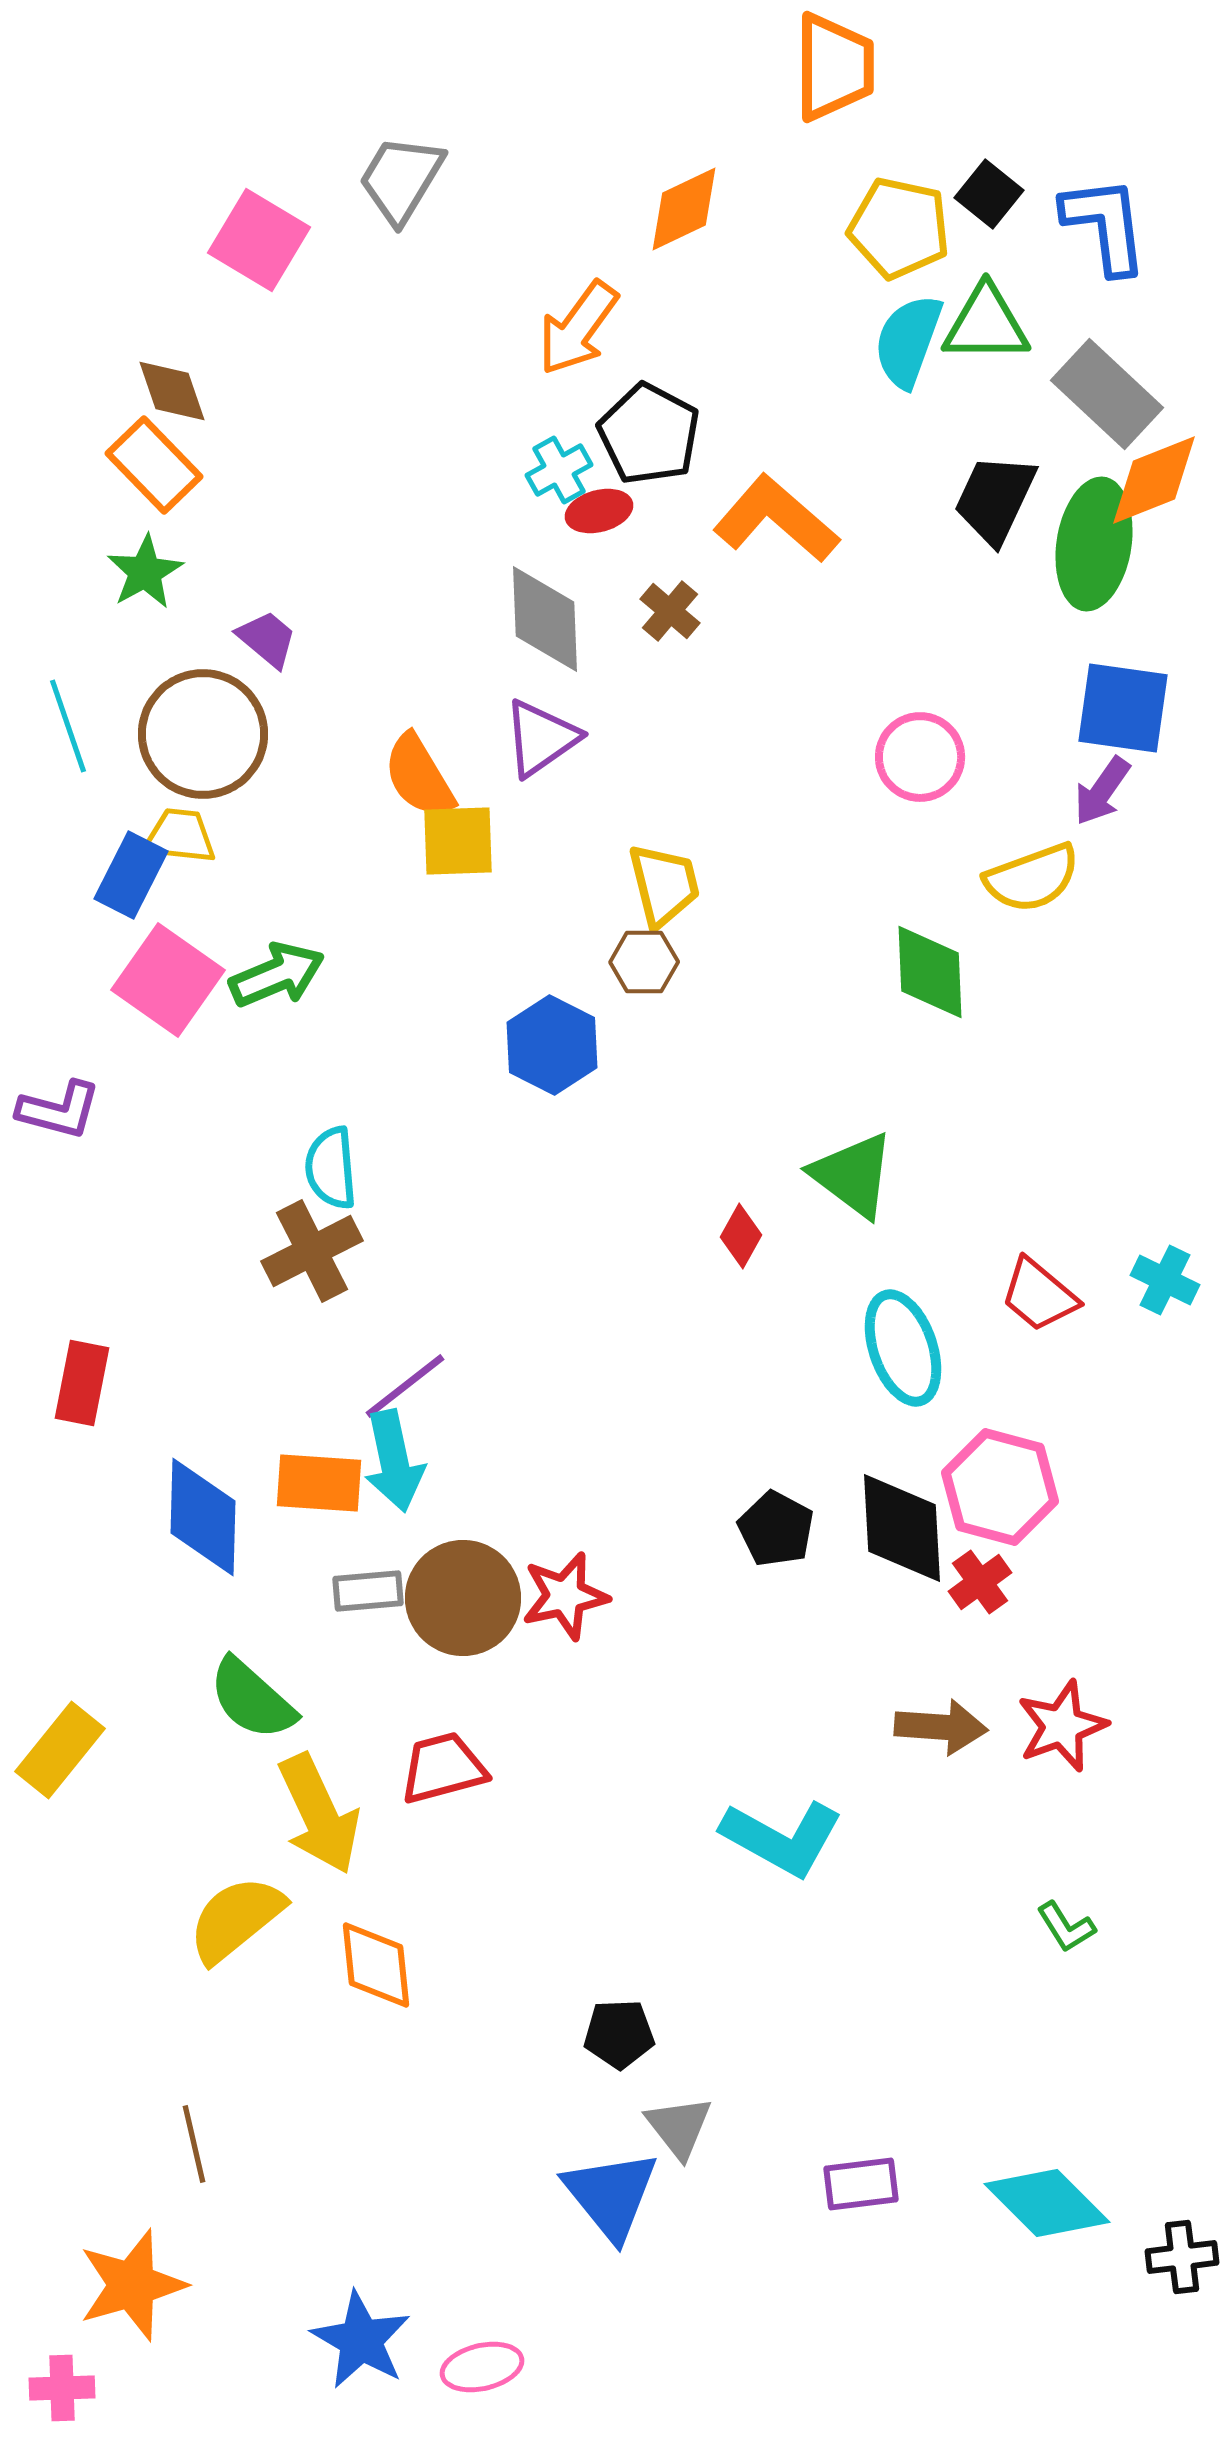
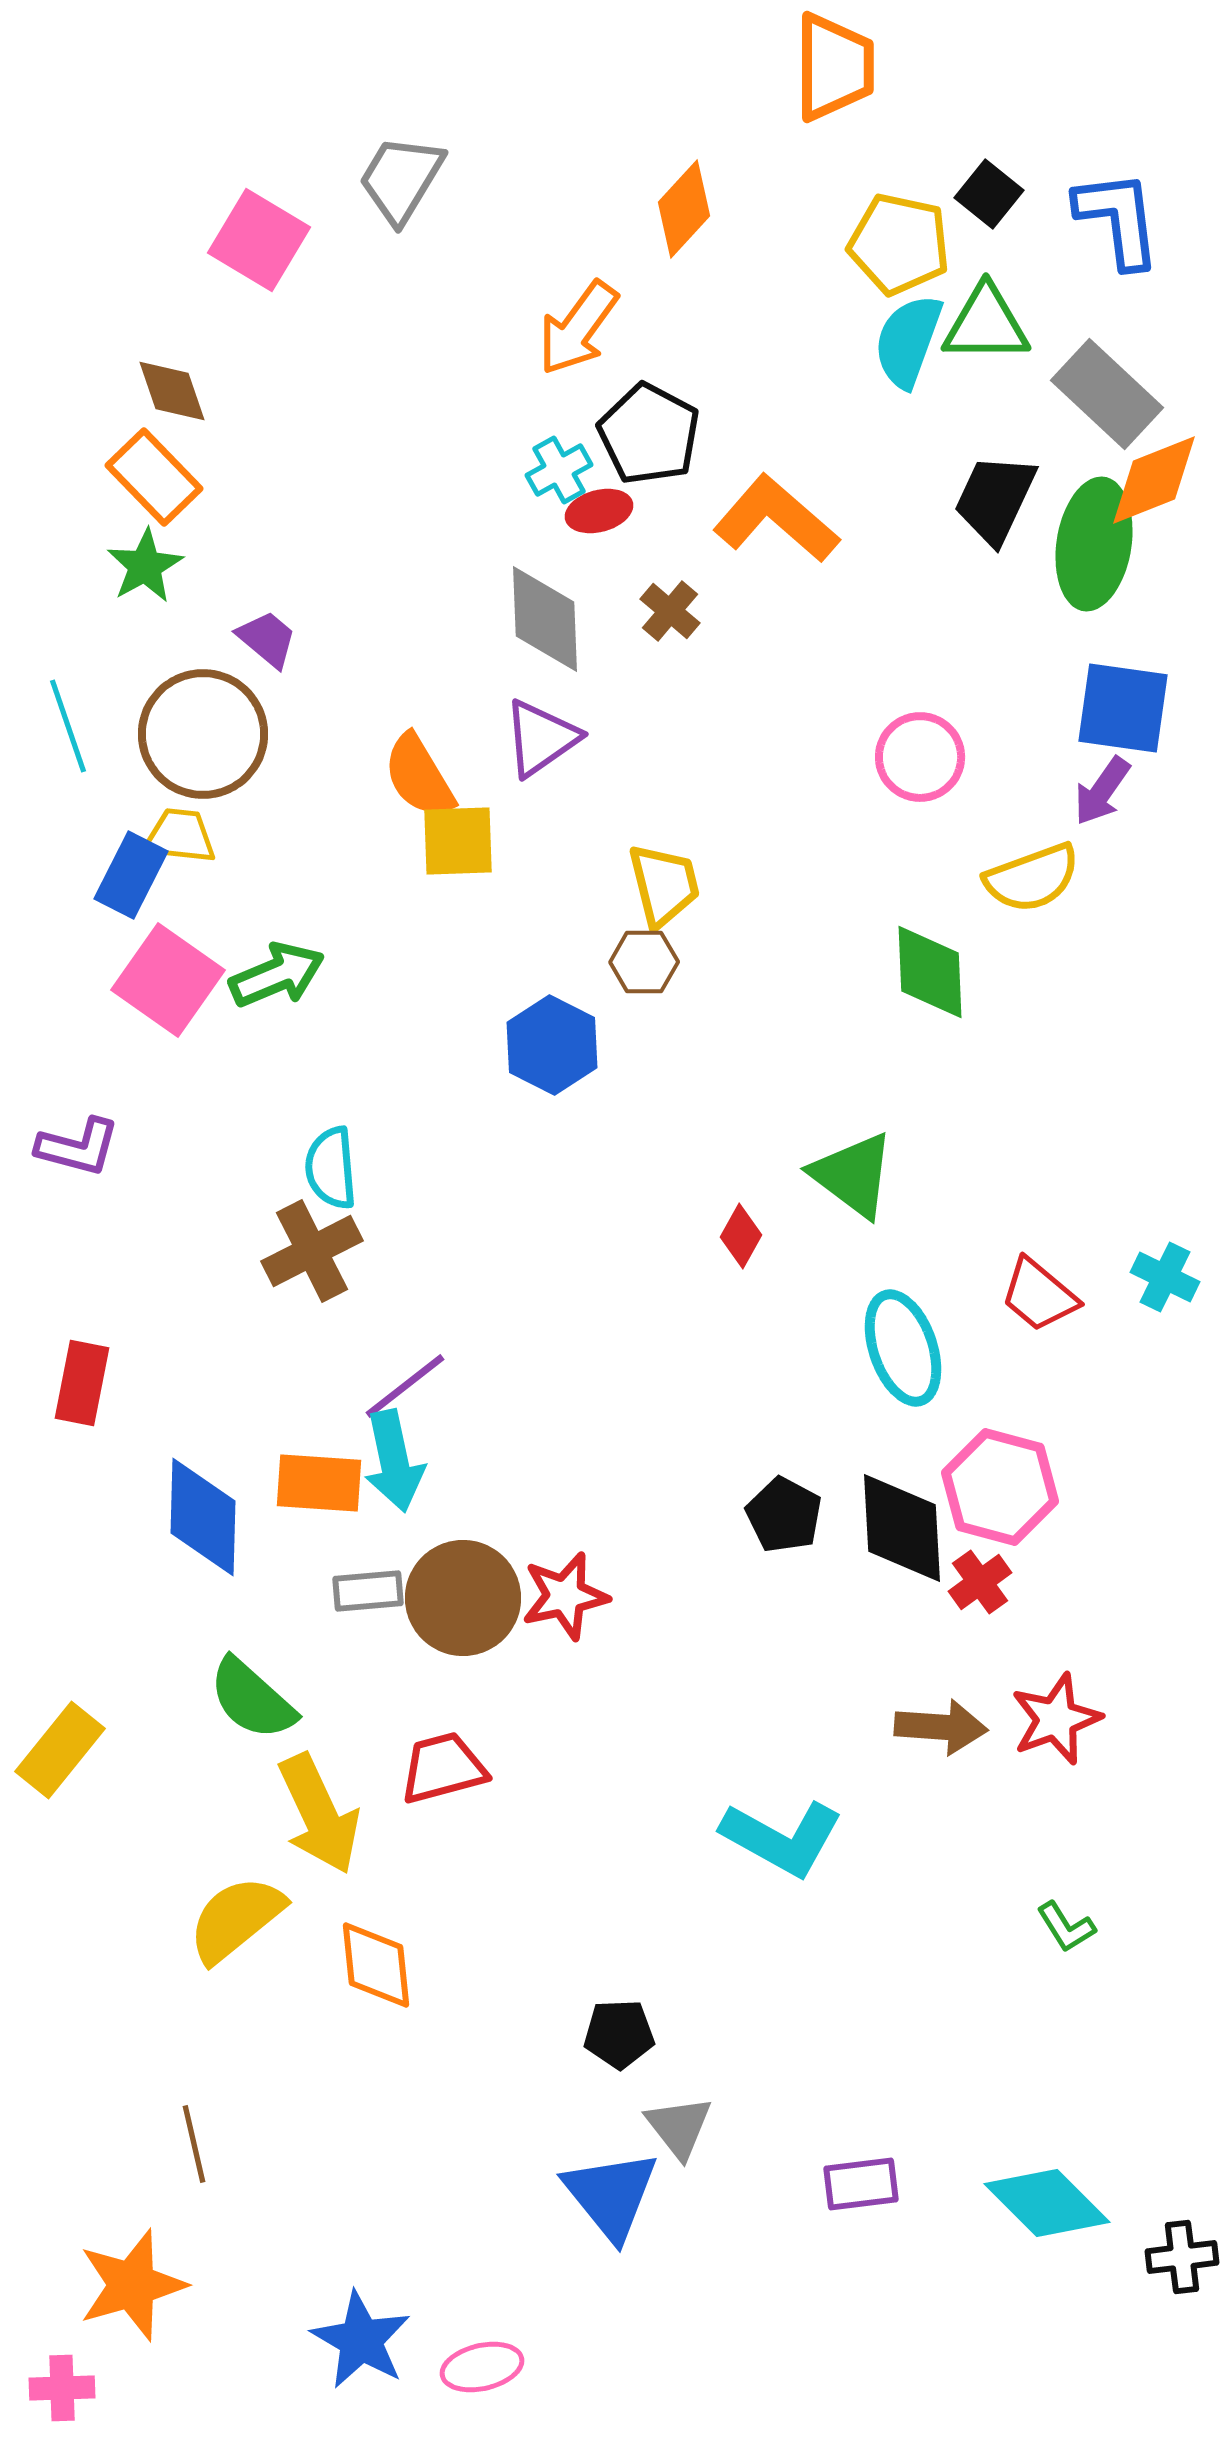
orange diamond at (684, 209): rotated 22 degrees counterclockwise
blue L-shape at (1105, 225): moved 13 px right, 6 px up
yellow pentagon at (899, 228): moved 16 px down
orange rectangle at (154, 465): moved 12 px down
green star at (145, 572): moved 6 px up
purple L-shape at (59, 1110): moved 19 px right, 37 px down
cyan cross at (1165, 1280): moved 3 px up
black pentagon at (776, 1529): moved 8 px right, 14 px up
red star at (1062, 1726): moved 6 px left, 7 px up
